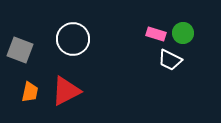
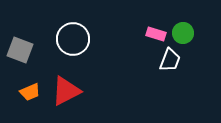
white trapezoid: rotated 95 degrees counterclockwise
orange trapezoid: rotated 55 degrees clockwise
